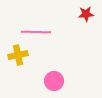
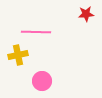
pink circle: moved 12 px left
